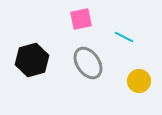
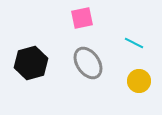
pink square: moved 1 px right, 1 px up
cyan line: moved 10 px right, 6 px down
black hexagon: moved 1 px left, 3 px down
